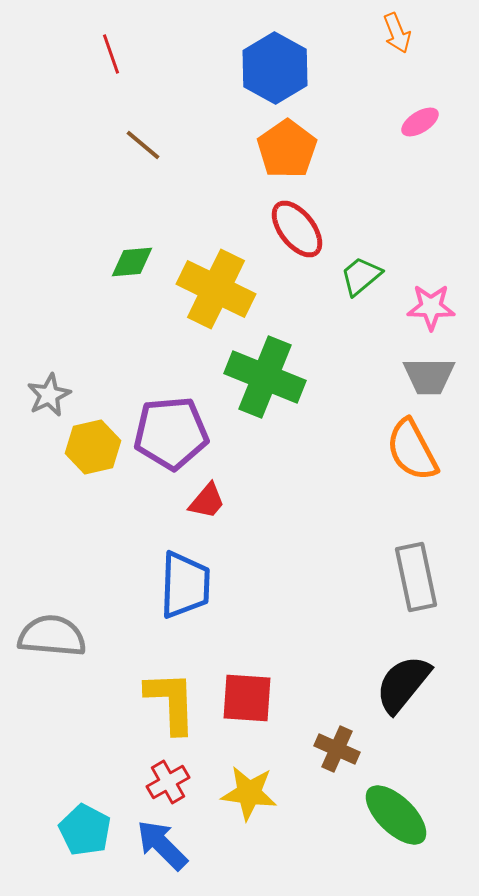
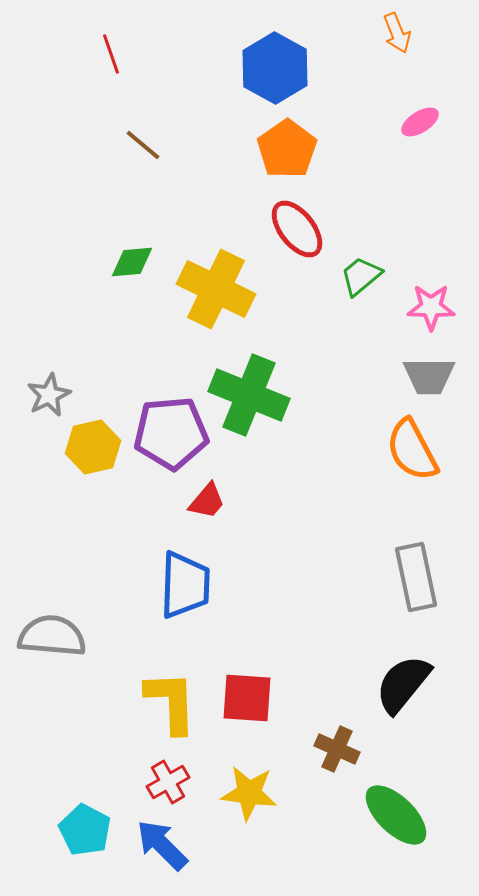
green cross: moved 16 px left, 18 px down
